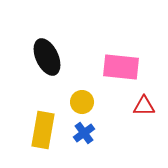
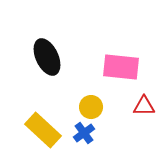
yellow circle: moved 9 px right, 5 px down
yellow rectangle: rotated 57 degrees counterclockwise
